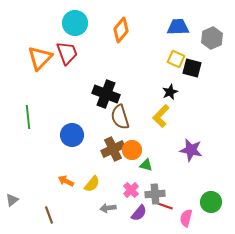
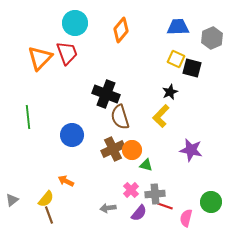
yellow semicircle: moved 46 px left, 15 px down
